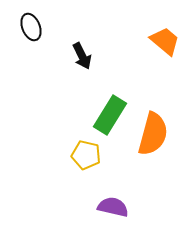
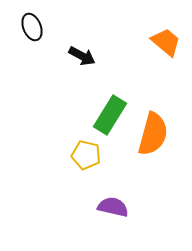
black ellipse: moved 1 px right
orange trapezoid: moved 1 px right, 1 px down
black arrow: rotated 36 degrees counterclockwise
